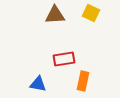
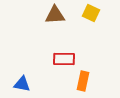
red rectangle: rotated 10 degrees clockwise
blue triangle: moved 16 px left
